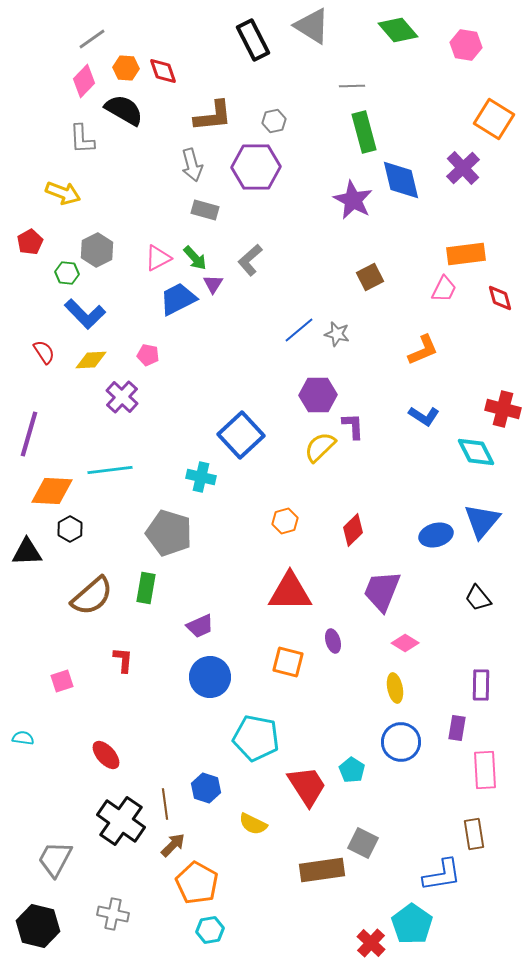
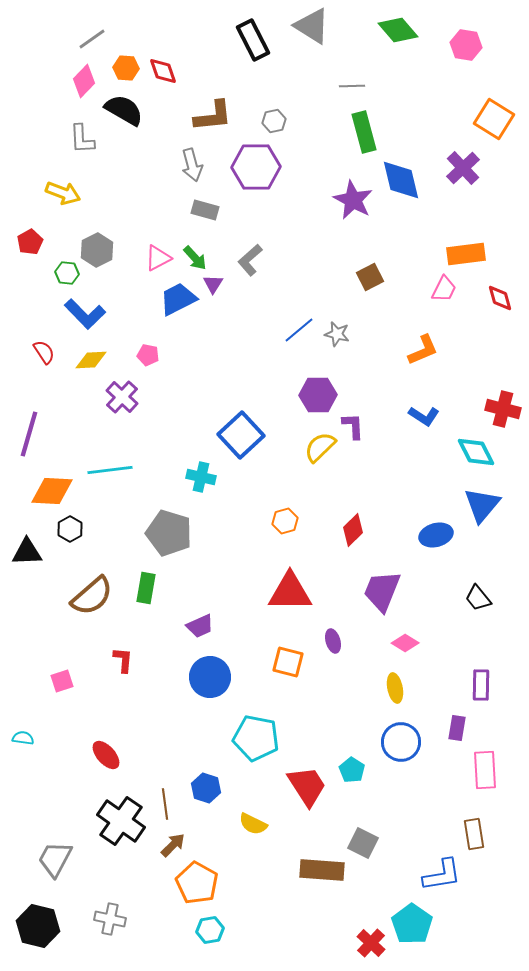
blue triangle at (482, 521): moved 16 px up
brown rectangle at (322, 870): rotated 12 degrees clockwise
gray cross at (113, 914): moved 3 px left, 5 px down
